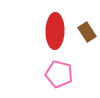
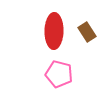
red ellipse: moved 1 px left
